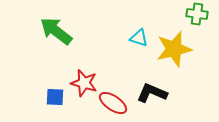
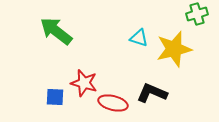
green cross: rotated 25 degrees counterclockwise
red ellipse: rotated 20 degrees counterclockwise
